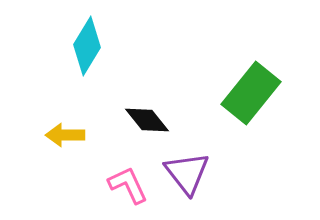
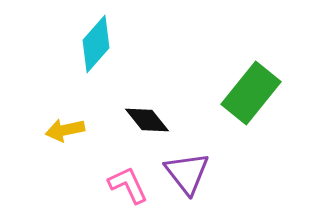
cyan diamond: moved 9 px right, 2 px up; rotated 10 degrees clockwise
yellow arrow: moved 5 px up; rotated 12 degrees counterclockwise
